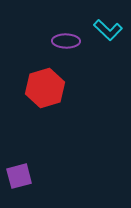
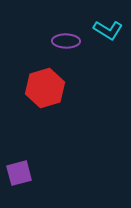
cyan L-shape: rotated 12 degrees counterclockwise
purple square: moved 3 px up
